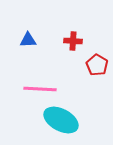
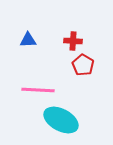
red pentagon: moved 14 px left
pink line: moved 2 px left, 1 px down
